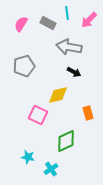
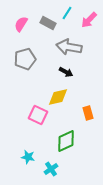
cyan line: rotated 40 degrees clockwise
gray pentagon: moved 1 px right, 7 px up
black arrow: moved 8 px left
yellow diamond: moved 2 px down
